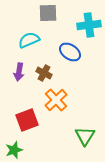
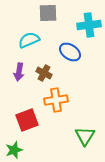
orange cross: rotated 35 degrees clockwise
